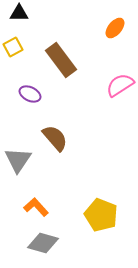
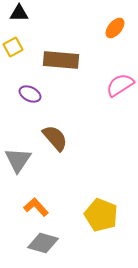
brown rectangle: rotated 48 degrees counterclockwise
